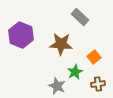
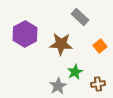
purple hexagon: moved 4 px right, 1 px up; rotated 10 degrees clockwise
orange square: moved 6 px right, 11 px up
gray star: moved 1 px right; rotated 18 degrees clockwise
